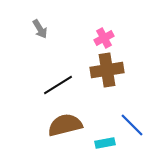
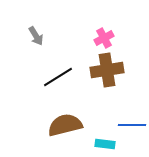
gray arrow: moved 4 px left, 7 px down
black line: moved 8 px up
blue line: rotated 44 degrees counterclockwise
cyan rectangle: moved 1 px down; rotated 18 degrees clockwise
